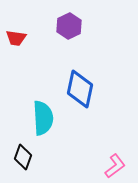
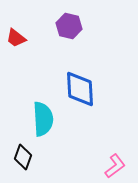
purple hexagon: rotated 20 degrees counterclockwise
red trapezoid: rotated 30 degrees clockwise
blue diamond: rotated 15 degrees counterclockwise
cyan semicircle: moved 1 px down
